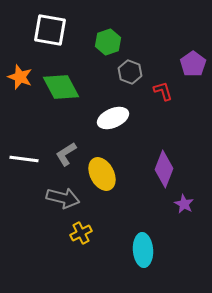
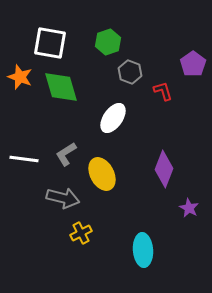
white square: moved 13 px down
green diamond: rotated 12 degrees clockwise
white ellipse: rotated 32 degrees counterclockwise
purple star: moved 5 px right, 4 px down
